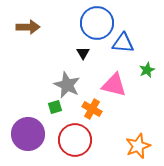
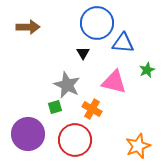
pink triangle: moved 3 px up
